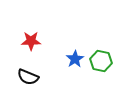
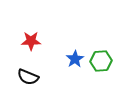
green hexagon: rotated 15 degrees counterclockwise
